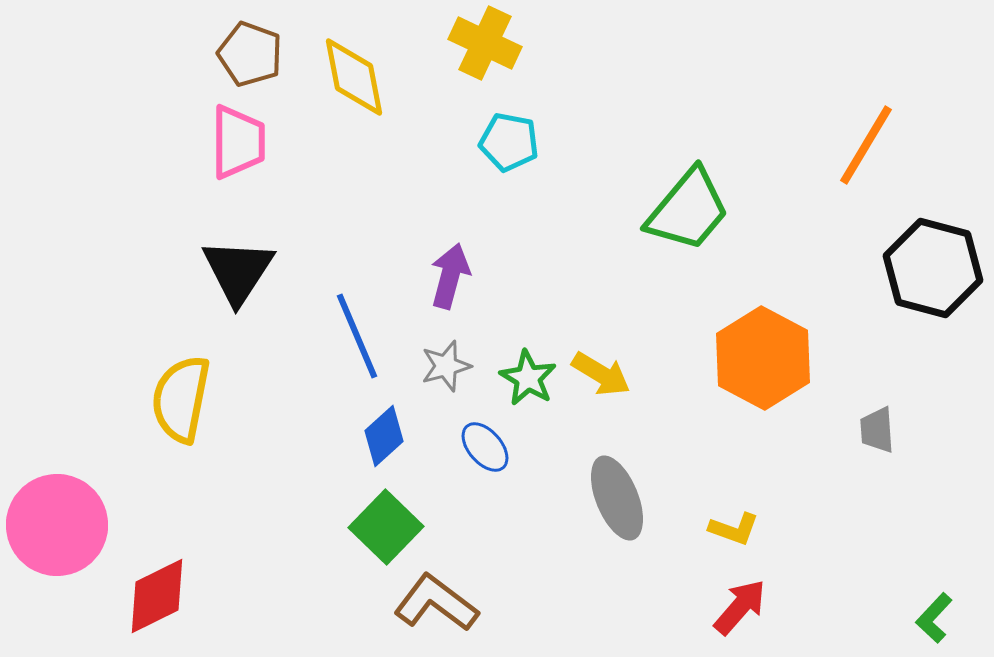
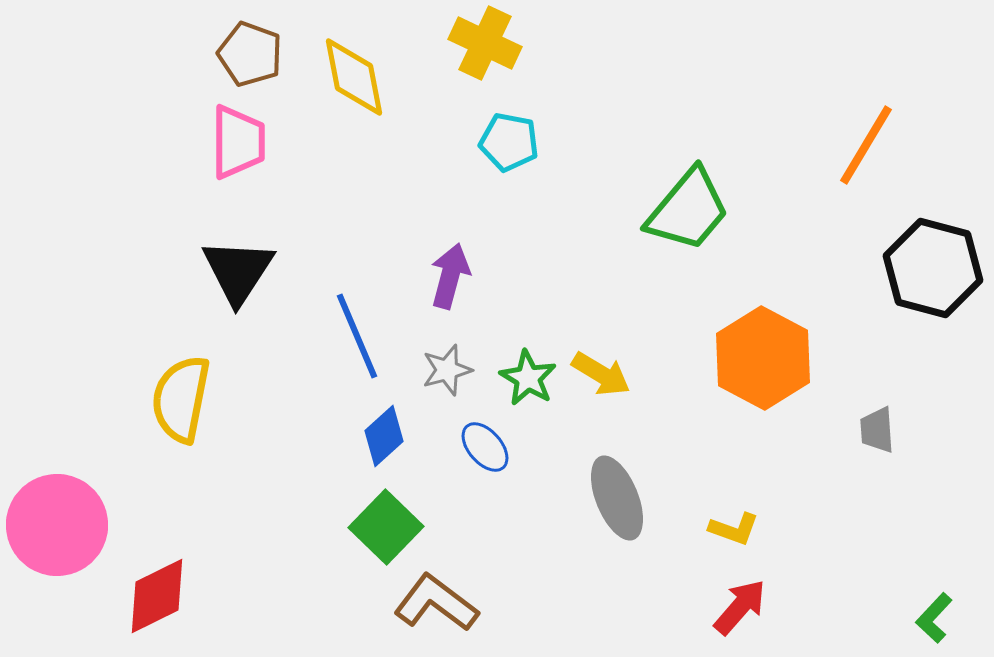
gray star: moved 1 px right, 4 px down
